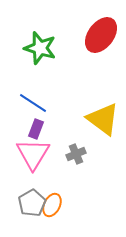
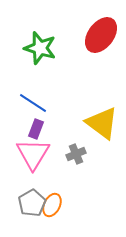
yellow triangle: moved 1 px left, 4 px down
